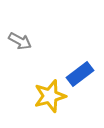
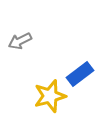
gray arrow: rotated 125 degrees clockwise
